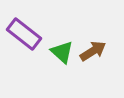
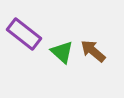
brown arrow: rotated 108 degrees counterclockwise
